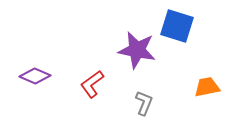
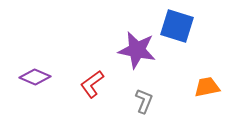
purple diamond: moved 1 px down
gray L-shape: moved 2 px up
